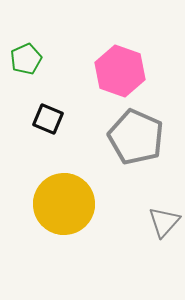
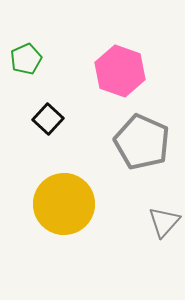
black square: rotated 20 degrees clockwise
gray pentagon: moved 6 px right, 5 px down
